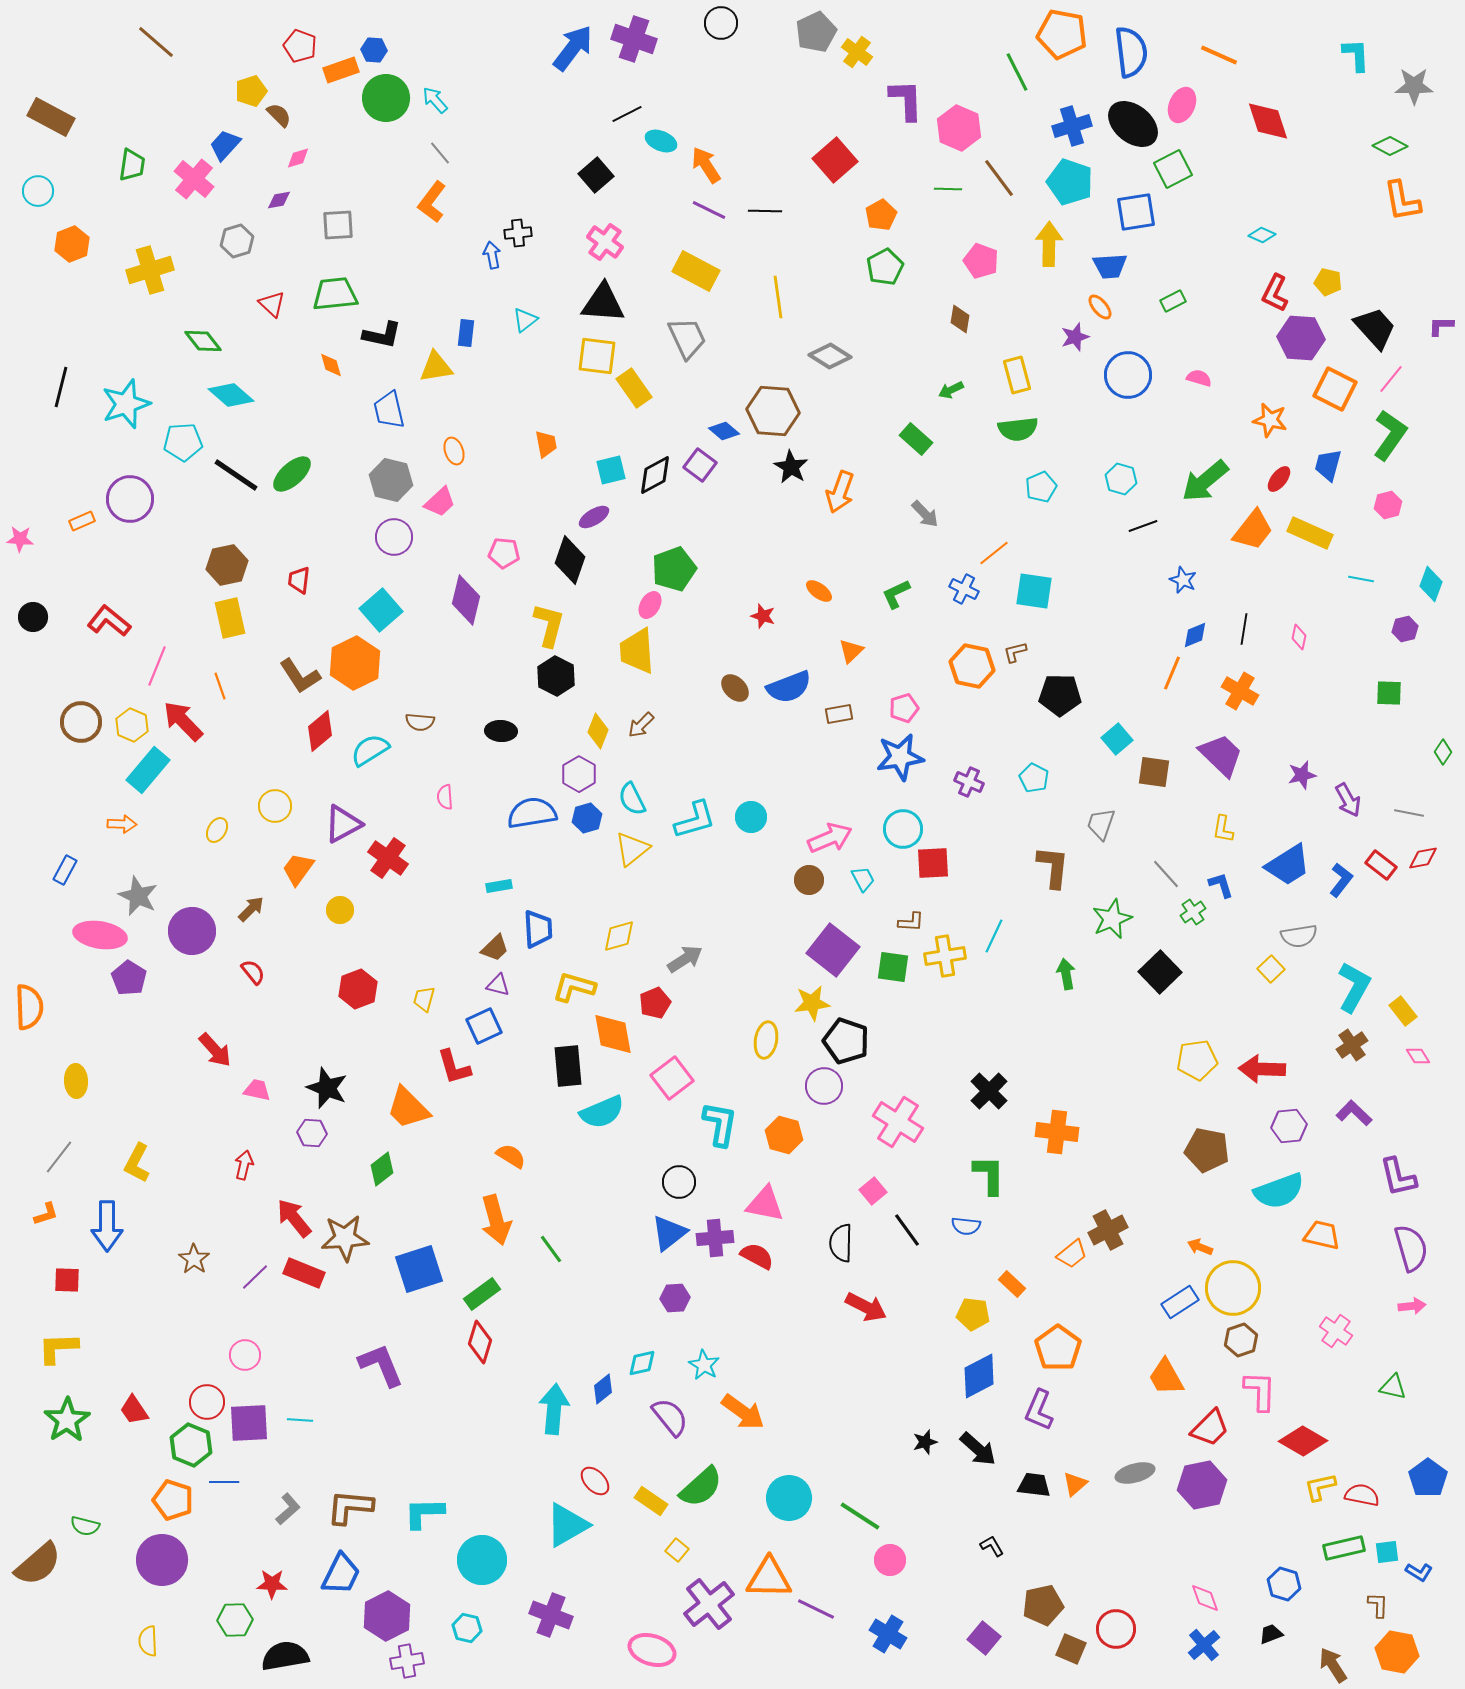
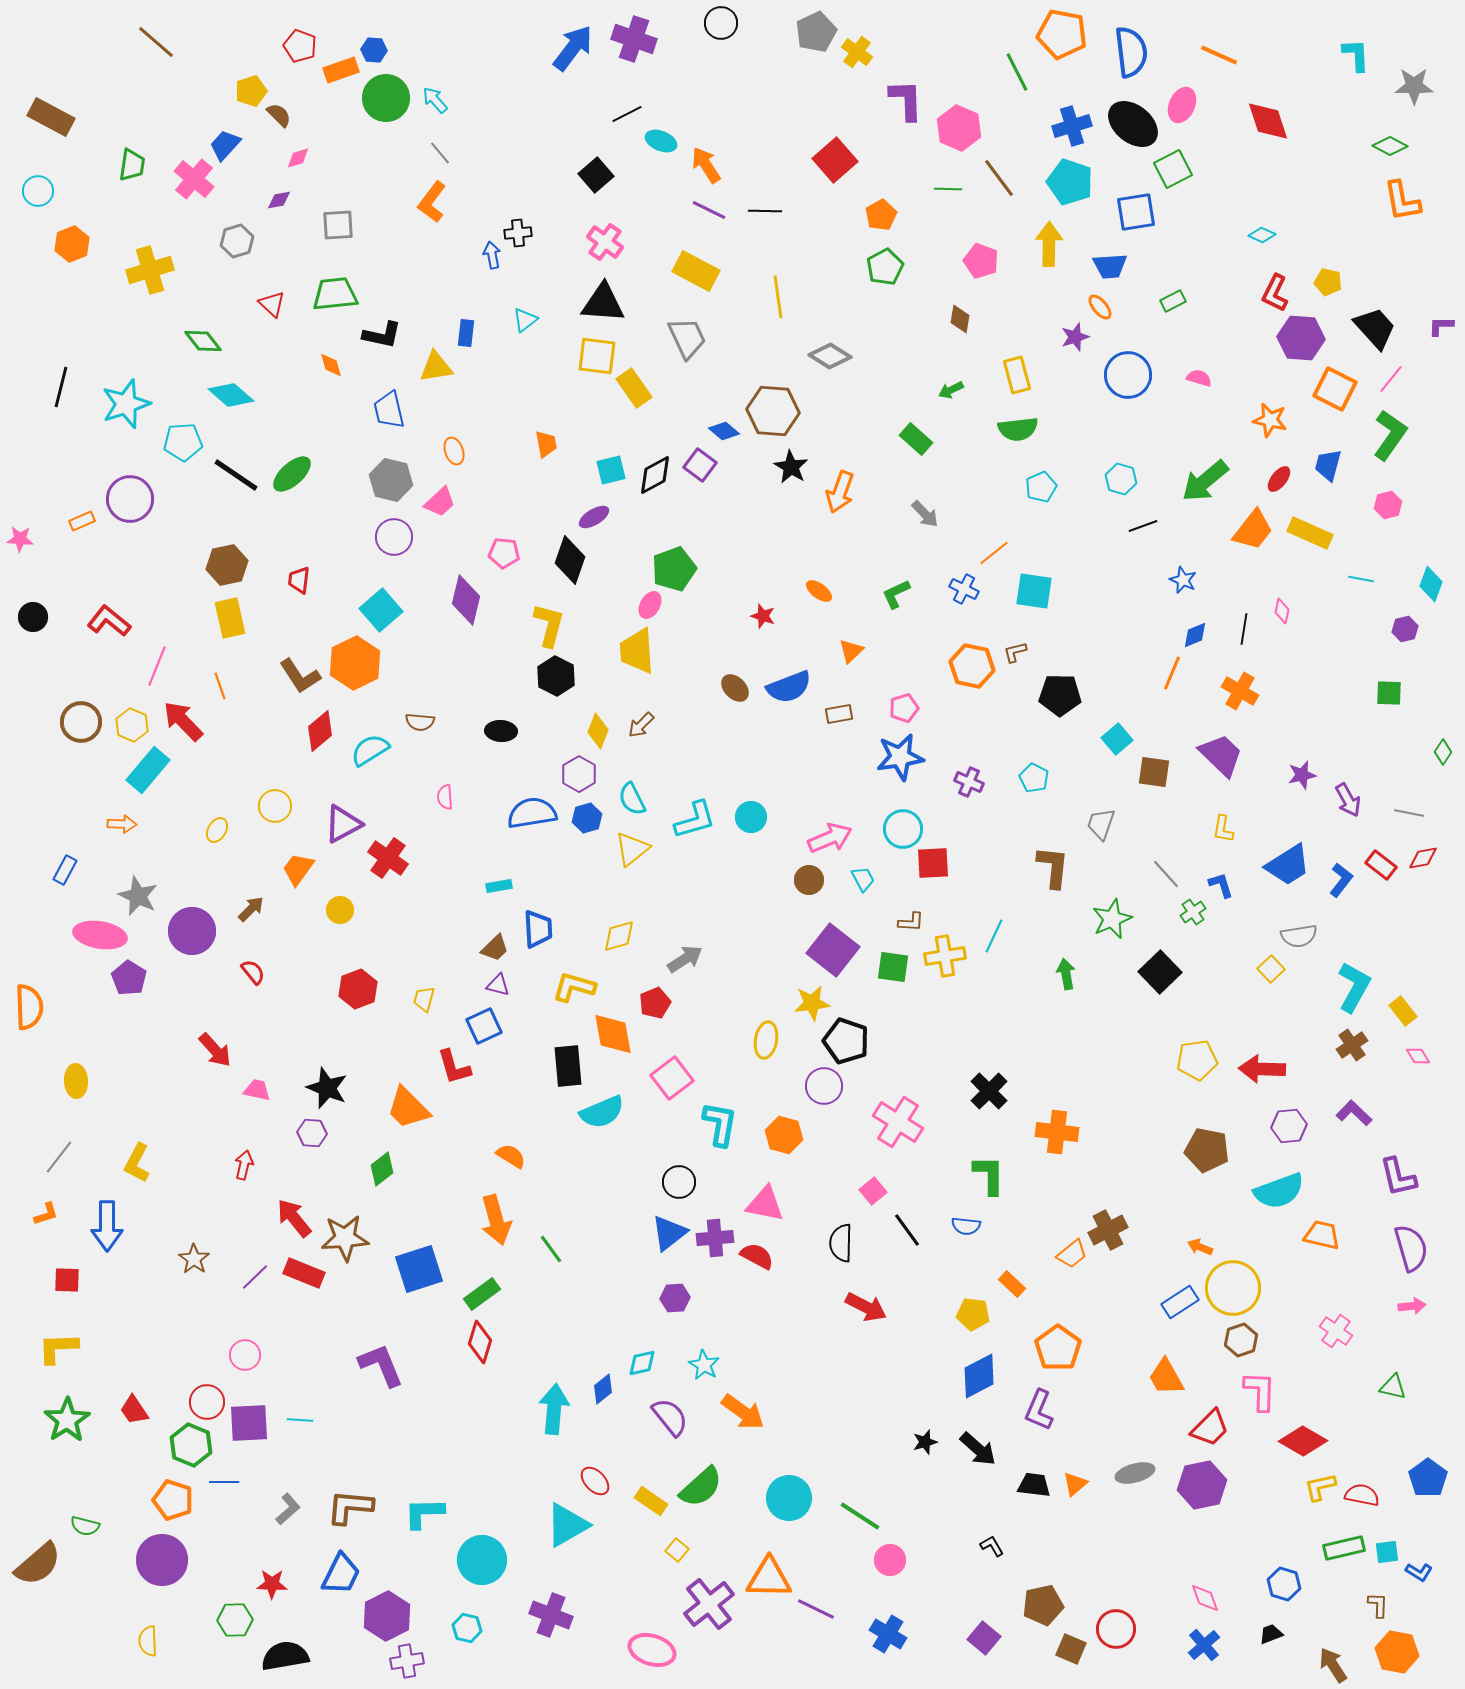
pink diamond at (1299, 637): moved 17 px left, 26 px up
